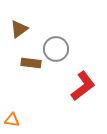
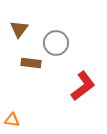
brown triangle: rotated 18 degrees counterclockwise
gray circle: moved 6 px up
